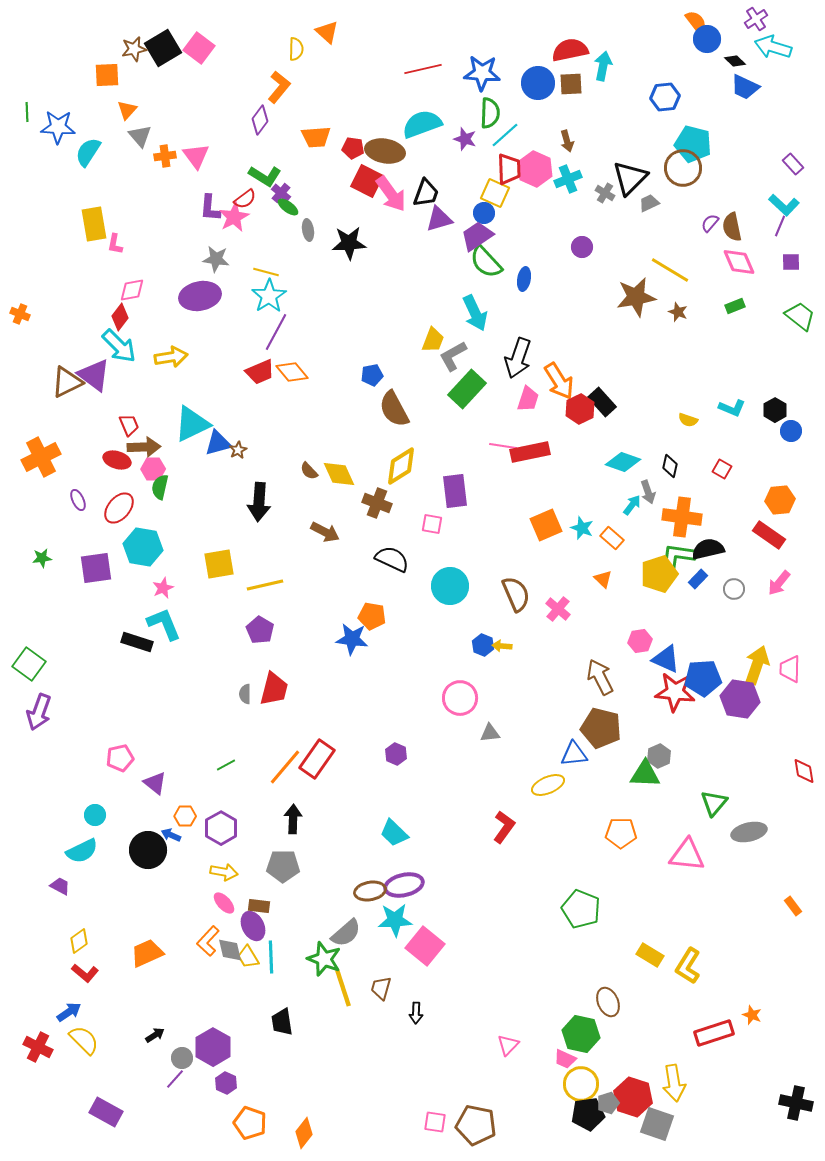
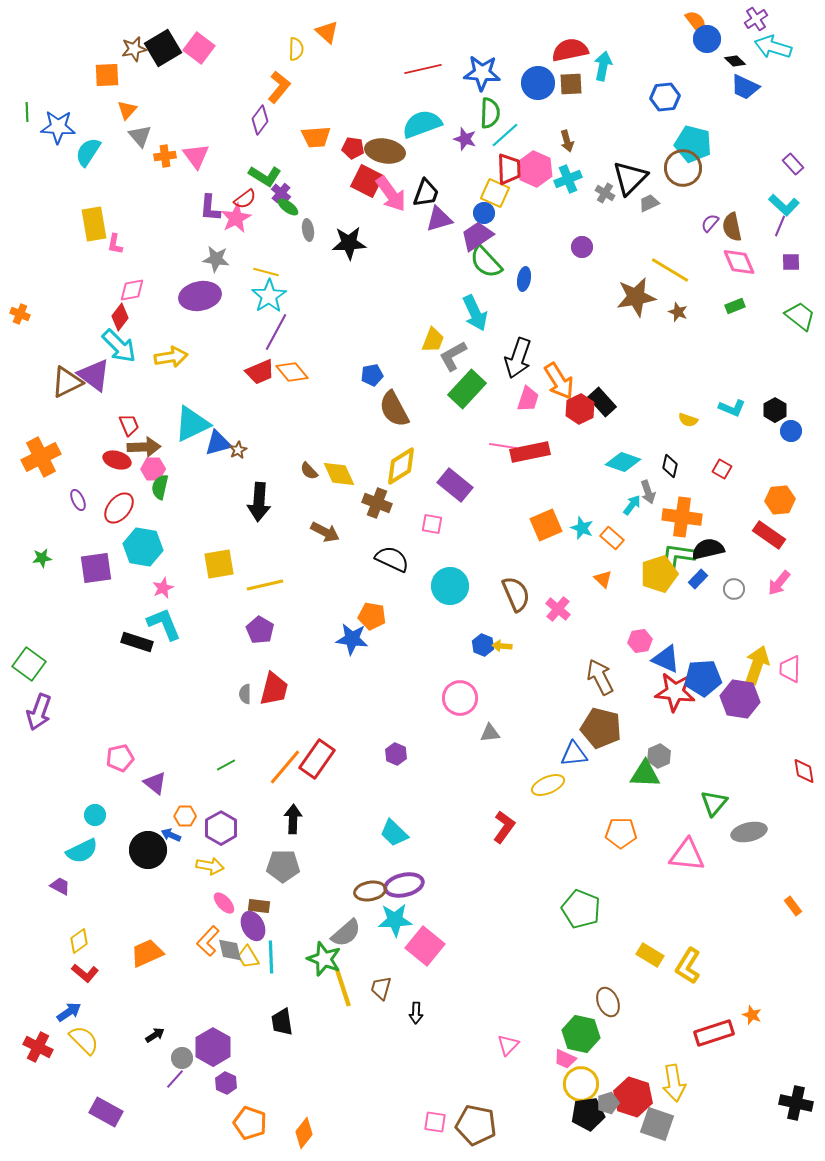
pink star at (234, 217): moved 2 px right, 1 px down
purple rectangle at (455, 491): moved 6 px up; rotated 44 degrees counterclockwise
yellow arrow at (224, 872): moved 14 px left, 6 px up
